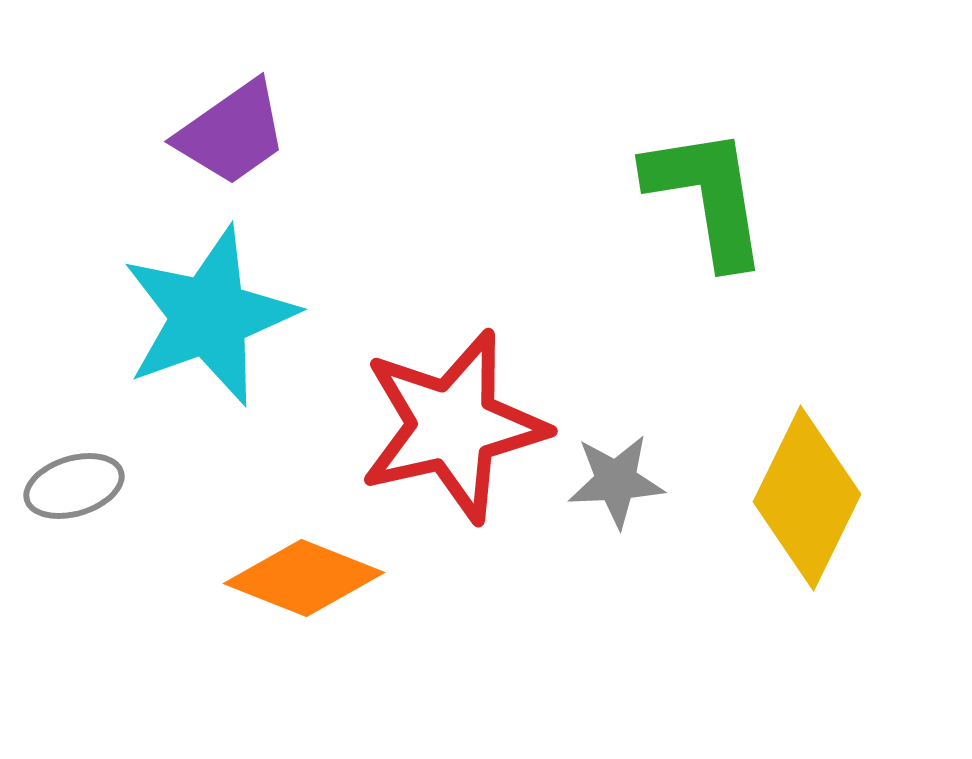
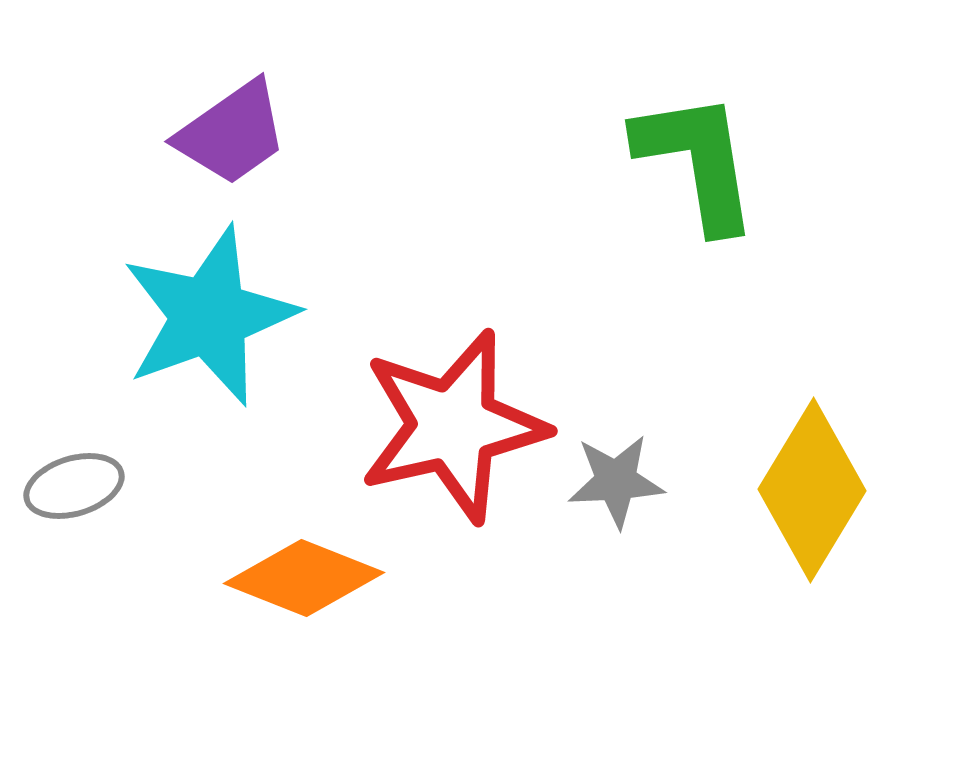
green L-shape: moved 10 px left, 35 px up
yellow diamond: moved 5 px right, 8 px up; rotated 5 degrees clockwise
